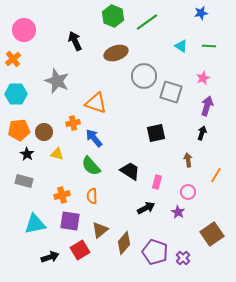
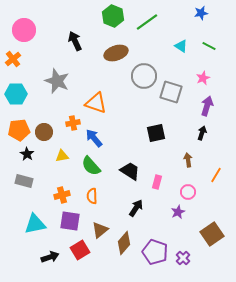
green line at (209, 46): rotated 24 degrees clockwise
yellow triangle at (57, 154): moved 5 px right, 2 px down; rotated 24 degrees counterclockwise
black arrow at (146, 208): moved 10 px left; rotated 30 degrees counterclockwise
purple star at (178, 212): rotated 16 degrees clockwise
